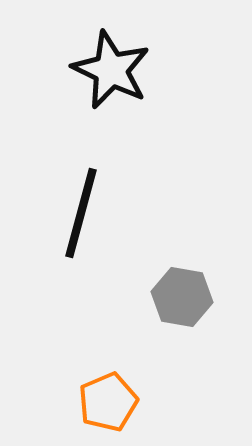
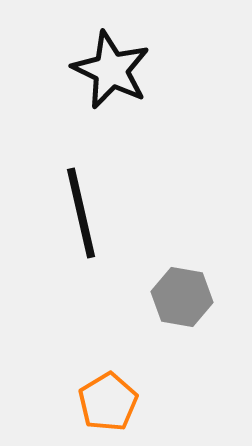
black line: rotated 28 degrees counterclockwise
orange pentagon: rotated 8 degrees counterclockwise
